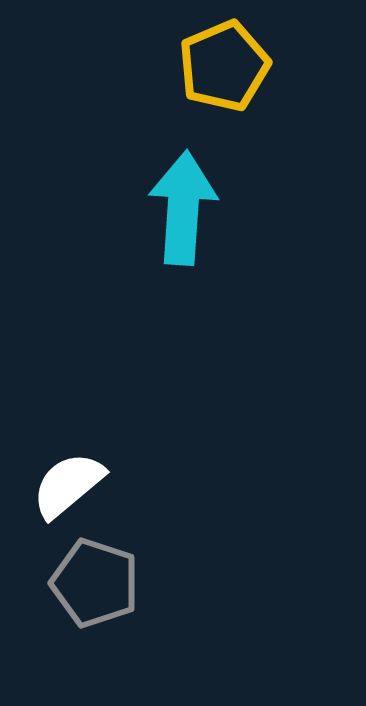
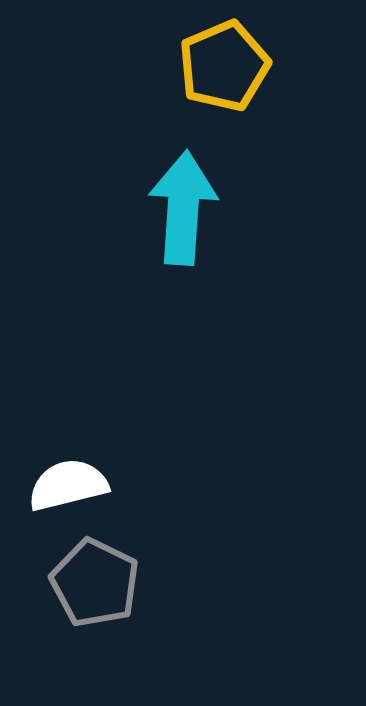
white semicircle: rotated 26 degrees clockwise
gray pentagon: rotated 8 degrees clockwise
